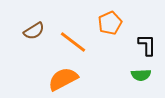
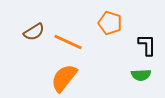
orange pentagon: rotated 30 degrees counterclockwise
brown semicircle: moved 1 px down
orange line: moved 5 px left; rotated 12 degrees counterclockwise
orange semicircle: moved 1 px right, 1 px up; rotated 24 degrees counterclockwise
